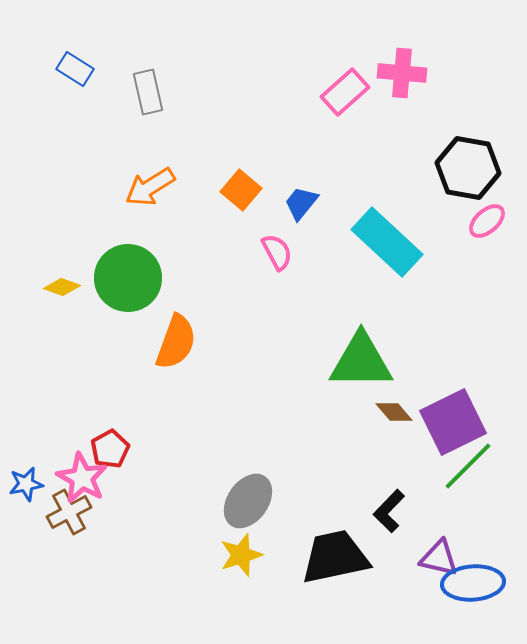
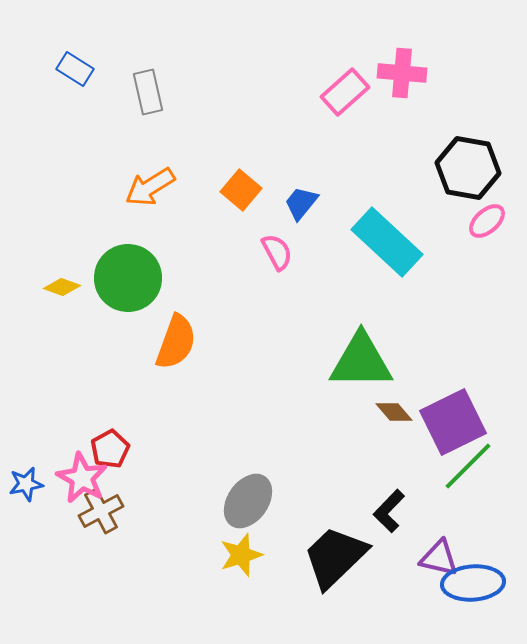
brown cross: moved 32 px right, 1 px up
black trapezoid: rotated 32 degrees counterclockwise
